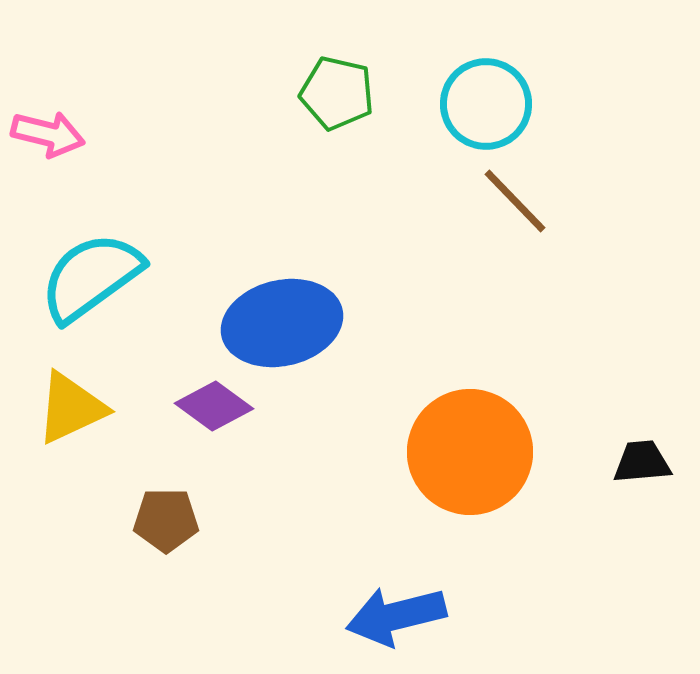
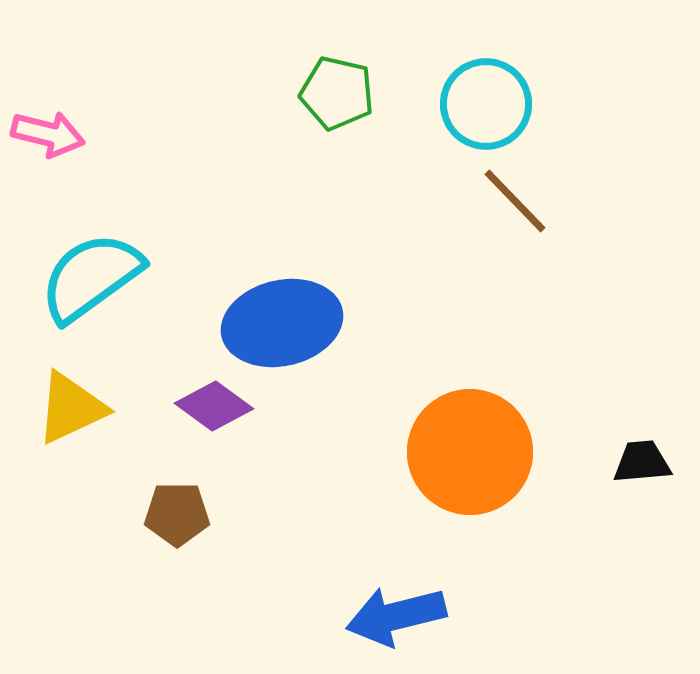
brown pentagon: moved 11 px right, 6 px up
